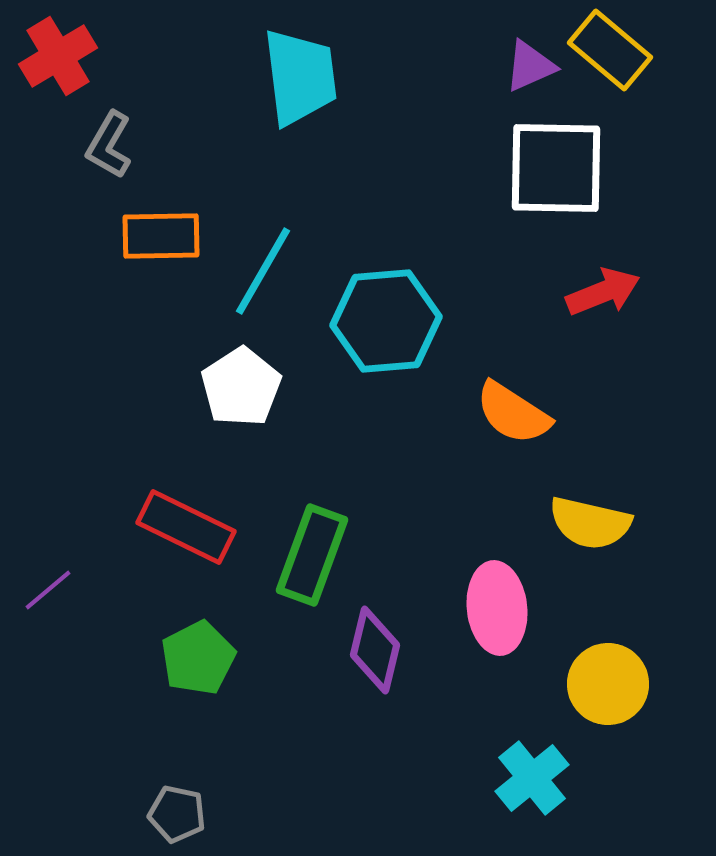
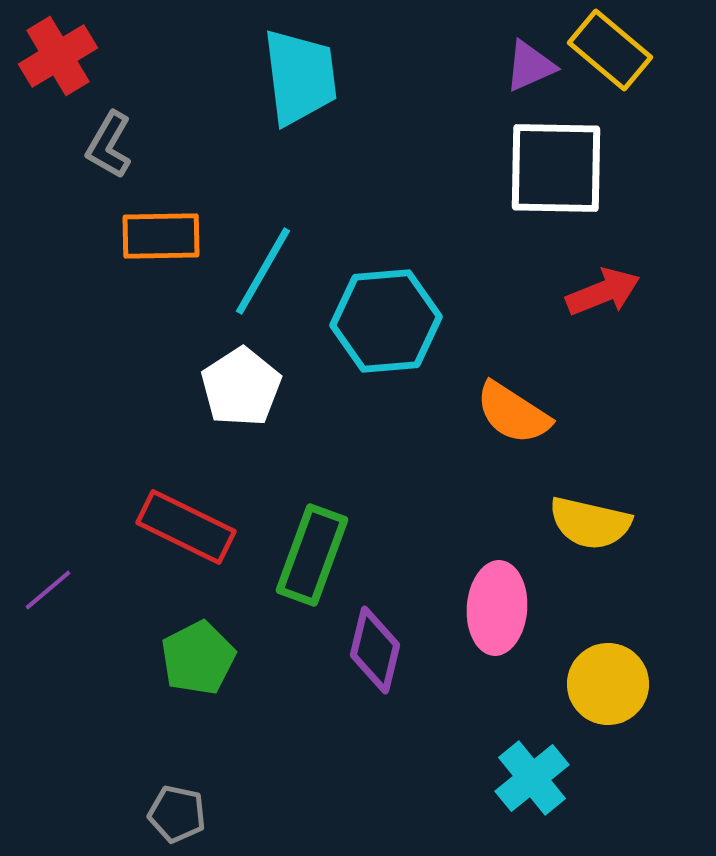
pink ellipse: rotated 10 degrees clockwise
